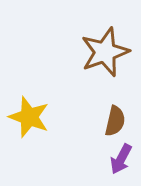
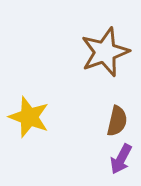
brown semicircle: moved 2 px right
